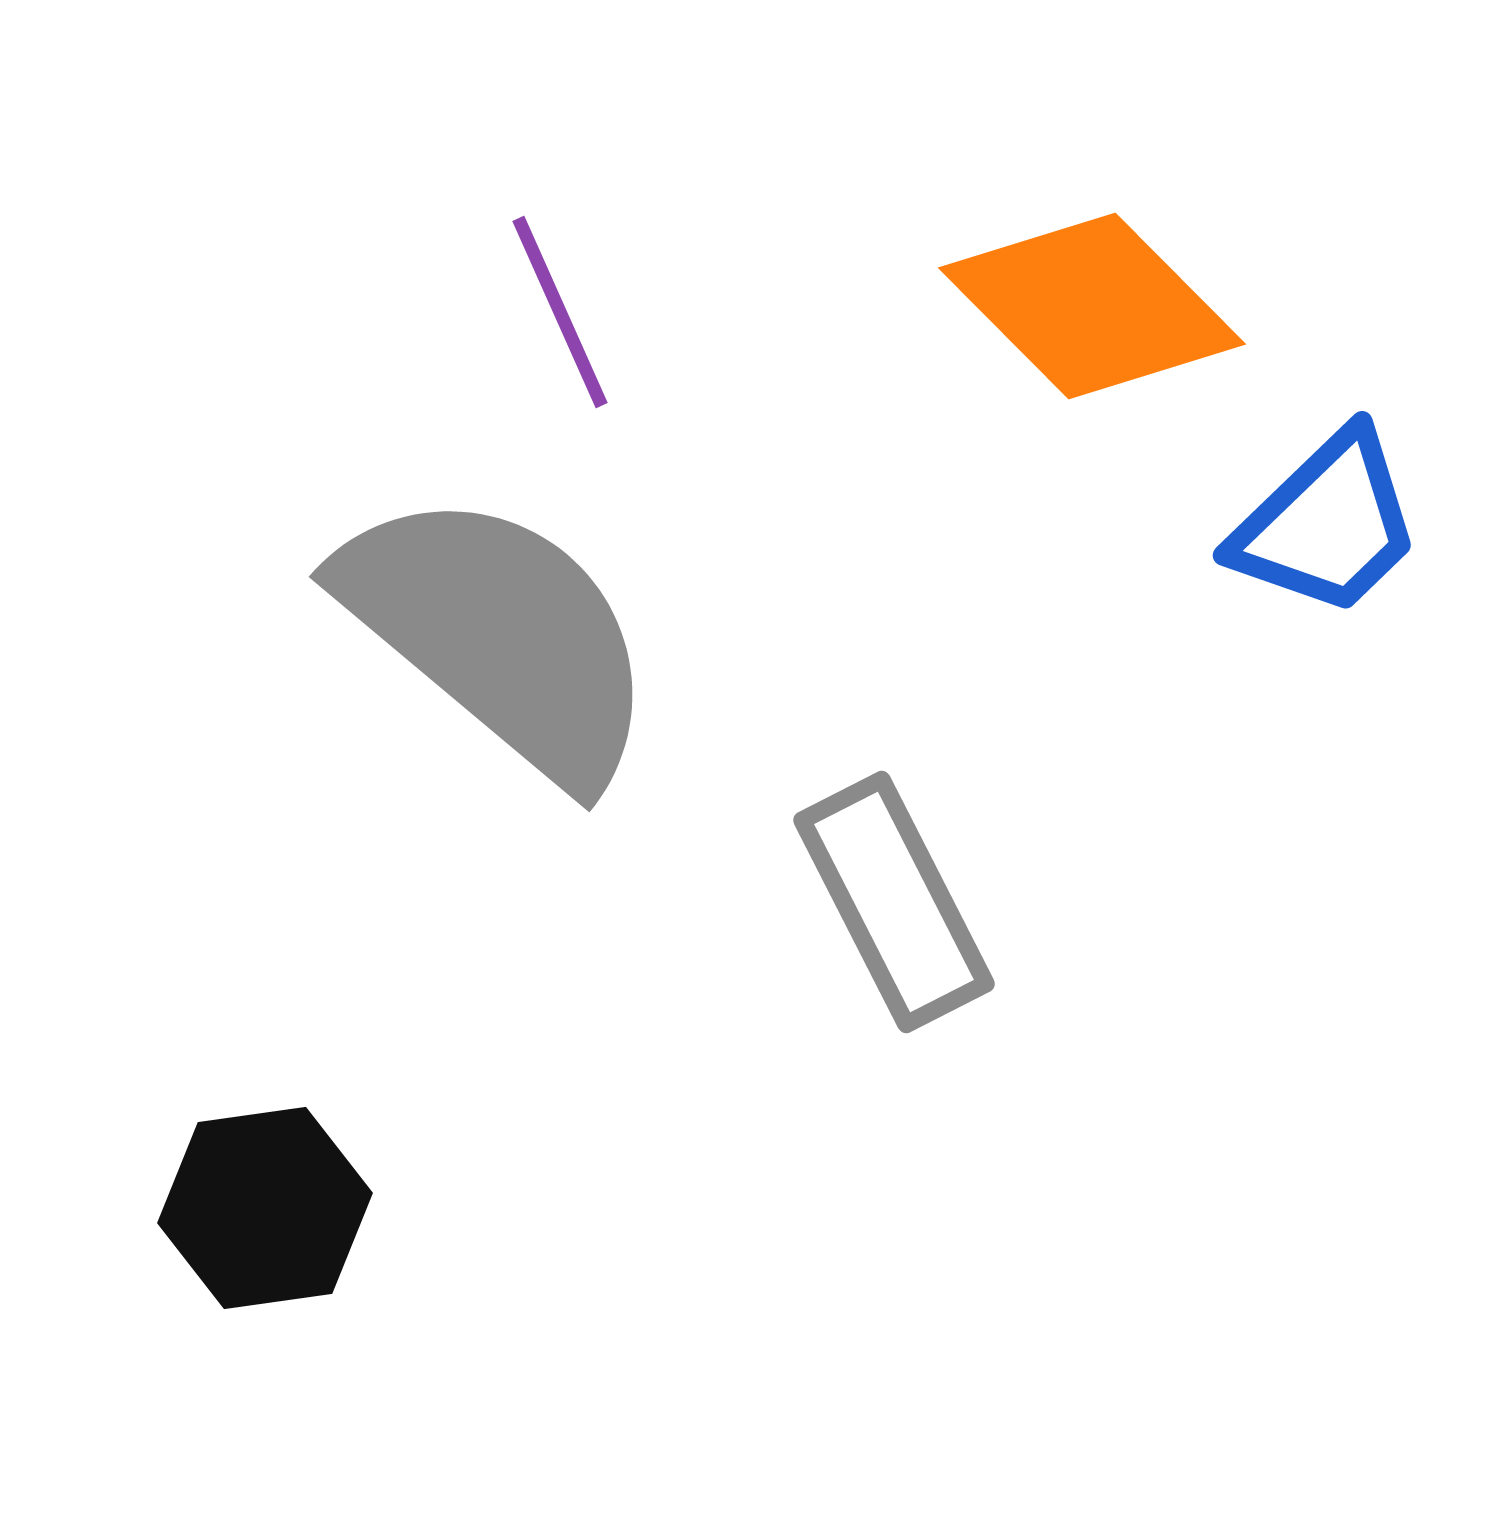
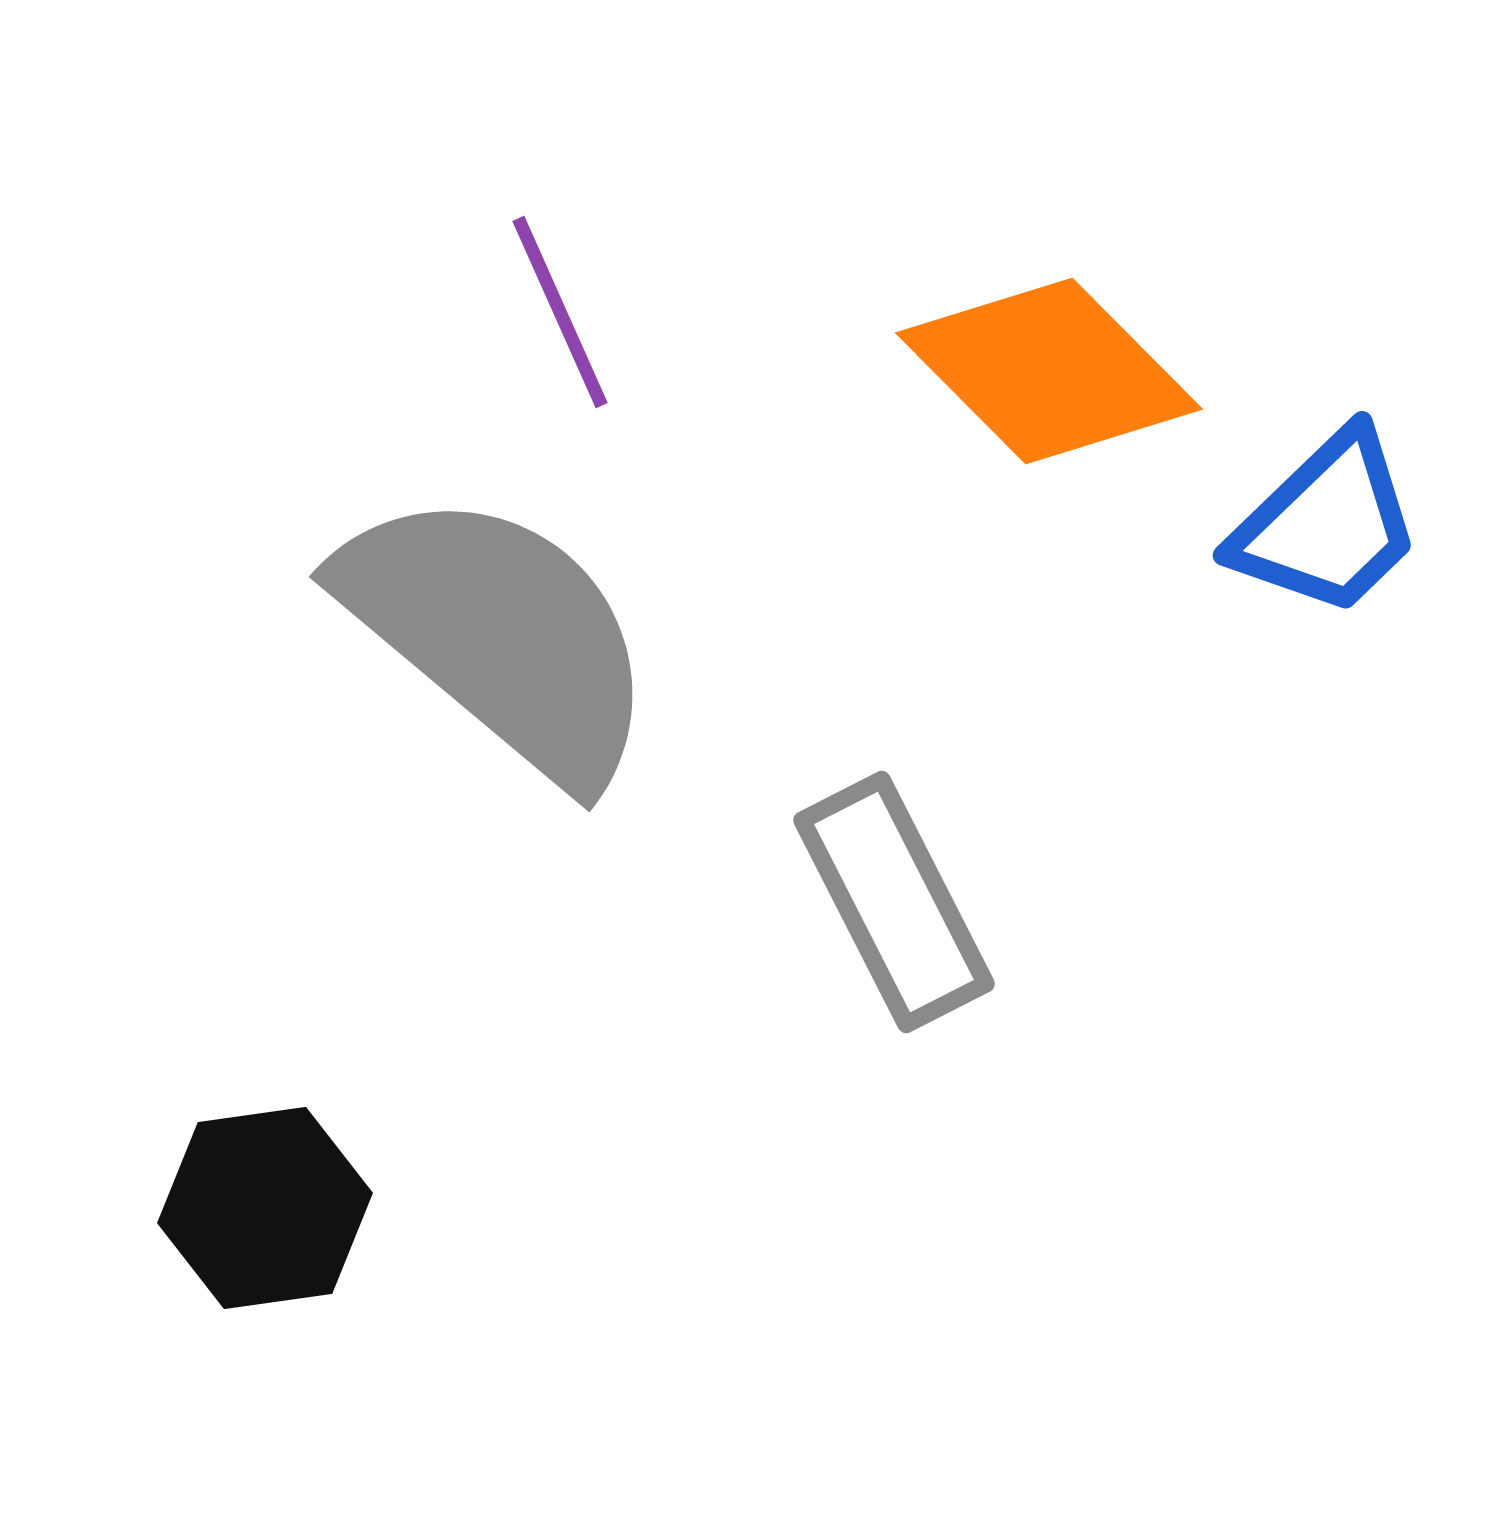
orange diamond: moved 43 px left, 65 px down
